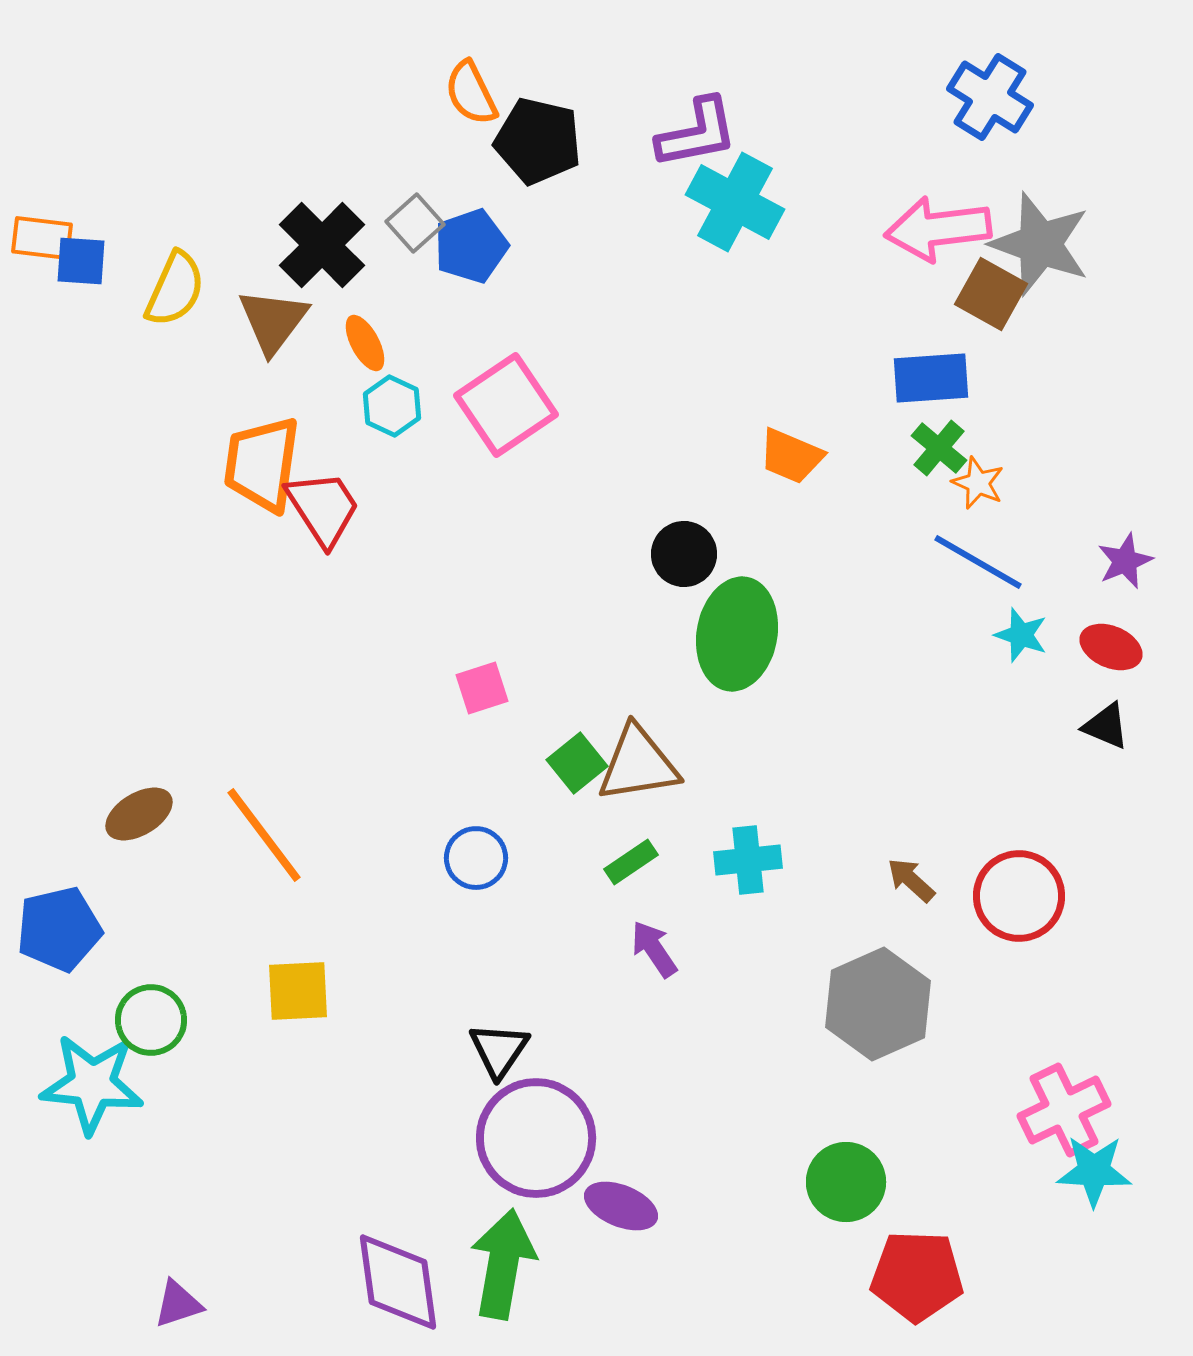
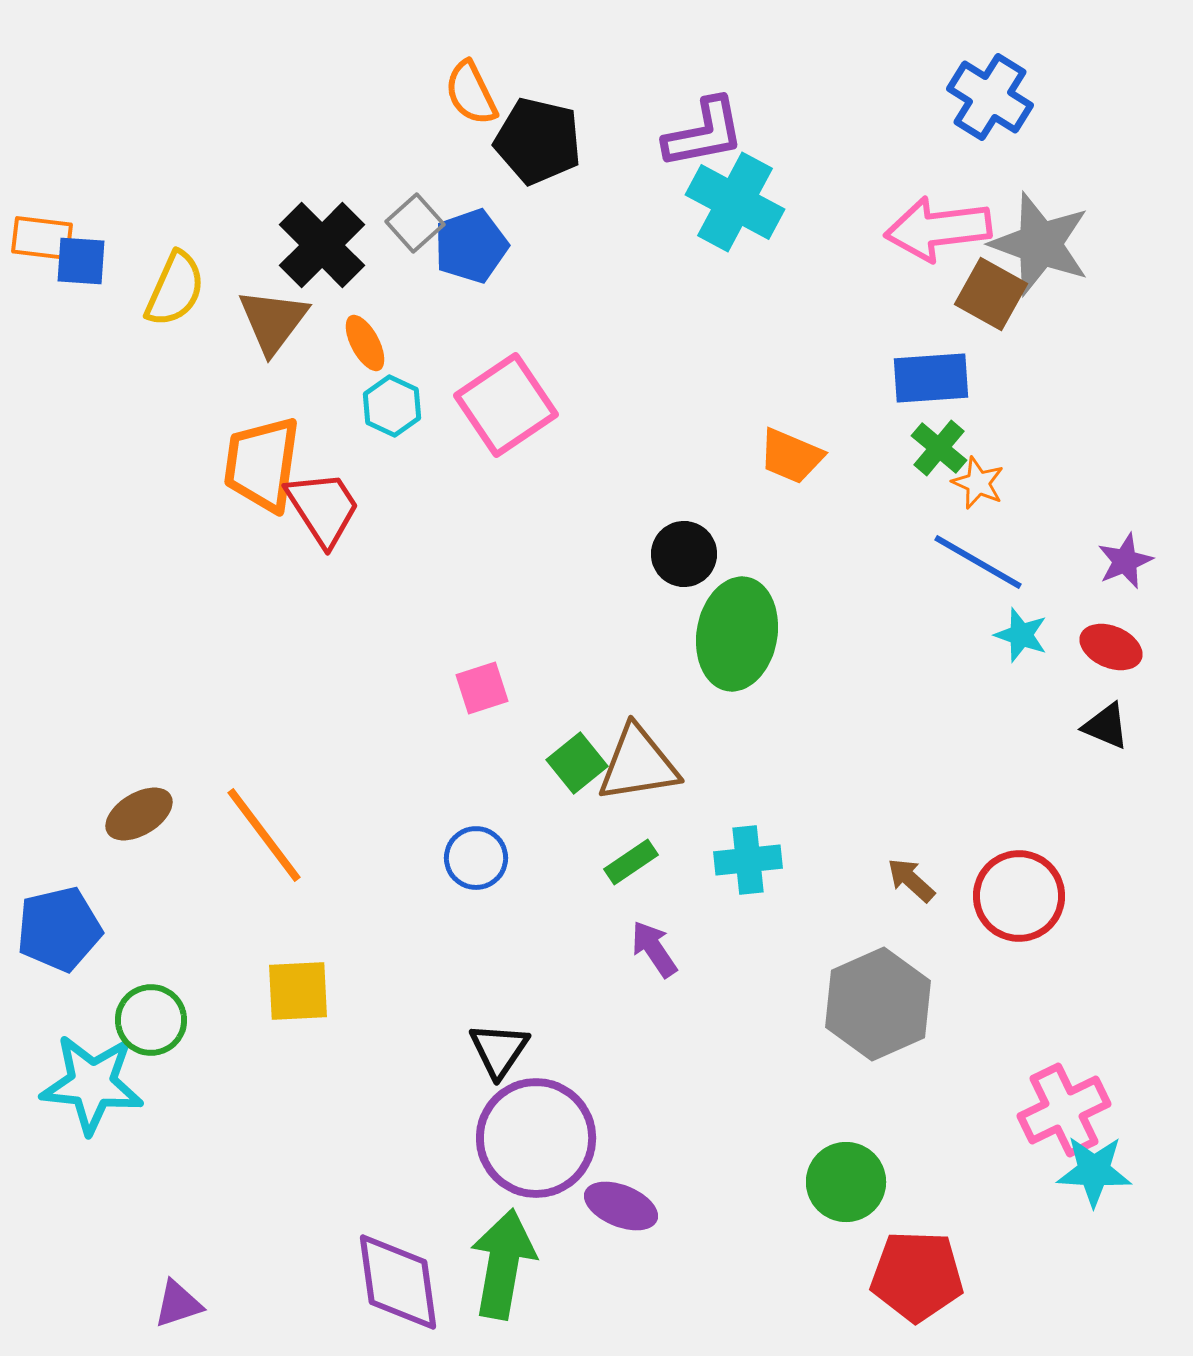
purple L-shape at (697, 133): moved 7 px right
